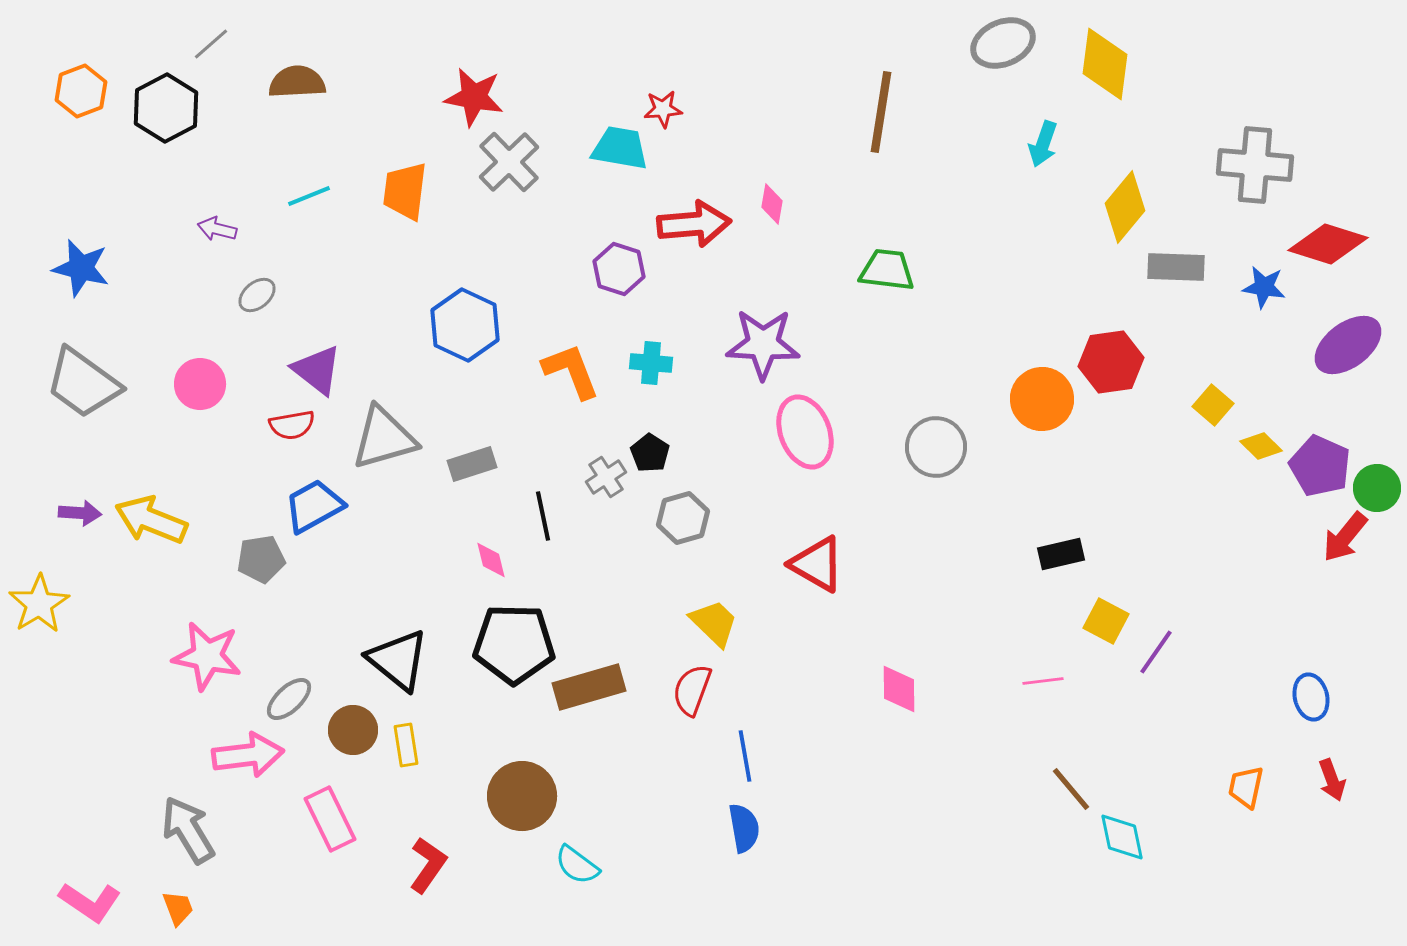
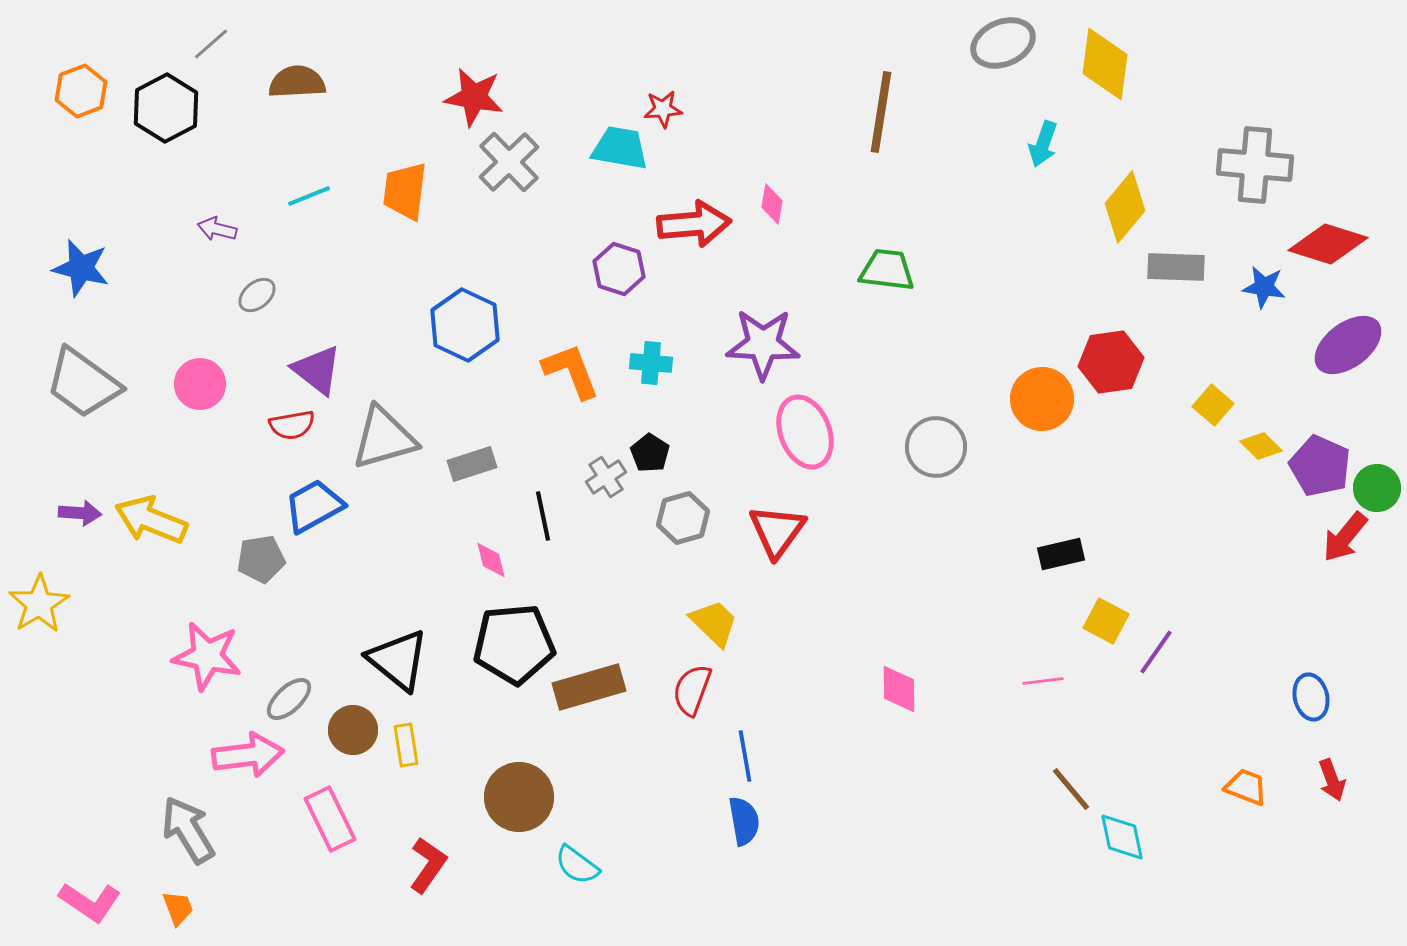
red triangle at (817, 564): moved 40 px left, 33 px up; rotated 36 degrees clockwise
black pentagon at (514, 644): rotated 6 degrees counterclockwise
orange trapezoid at (1246, 787): rotated 99 degrees clockwise
brown circle at (522, 796): moved 3 px left, 1 px down
blue semicircle at (744, 828): moved 7 px up
